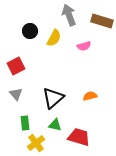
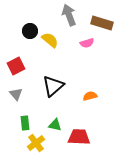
brown rectangle: moved 2 px down
yellow semicircle: moved 4 px left, 2 px down; rotated 78 degrees counterclockwise
pink semicircle: moved 3 px right, 3 px up
black triangle: moved 12 px up
red trapezoid: rotated 15 degrees counterclockwise
